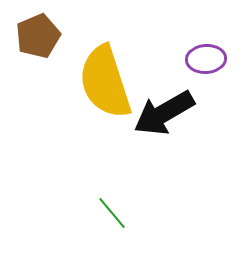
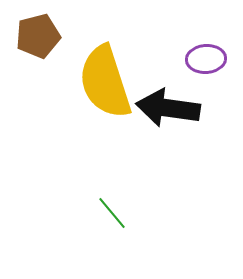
brown pentagon: rotated 9 degrees clockwise
black arrow: moved 4 px right, 5 px up; rotated 38 degrees clockwise
